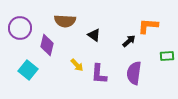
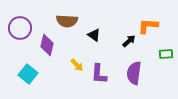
brown semicircle: moved 2 px right
green rectangle: moved 1 px left, 2 px up
cyan square: moved 4 px down
